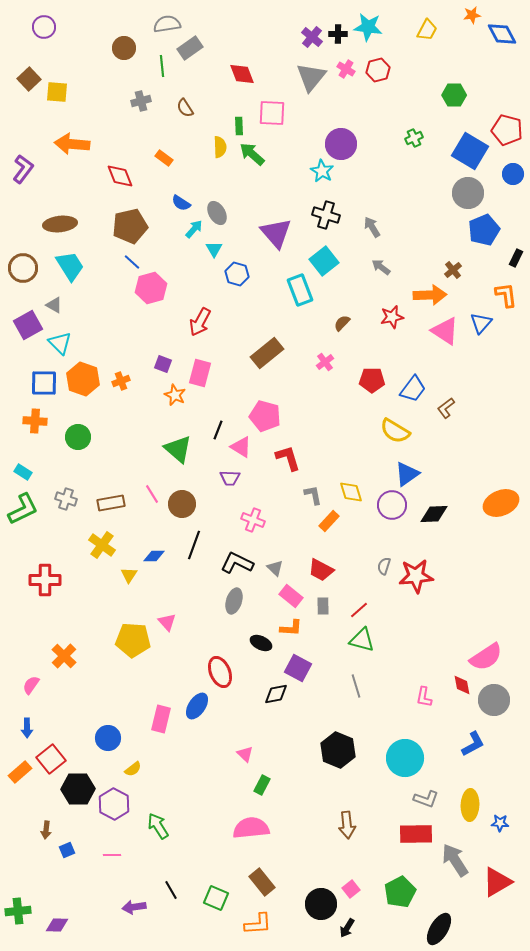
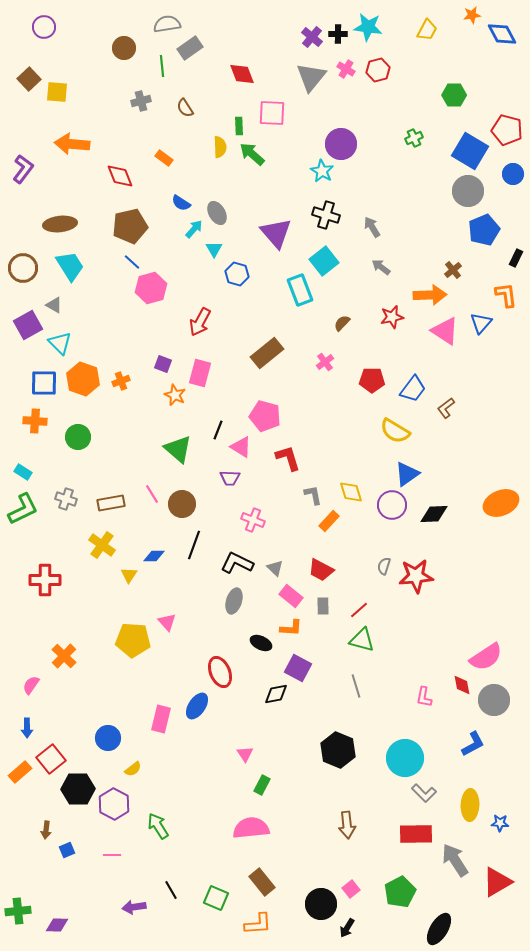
gray circle at (468, 193): moved 2 px up
pink triangle at (245, 754): rotated 12 degrees clockwise
gray L-shape at (426, 799): moved 2 px left, 6 px up; rotated 25 degrees clockwise
